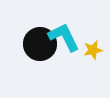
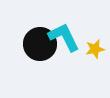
yellow star: moved 2 px right, 1 px up
